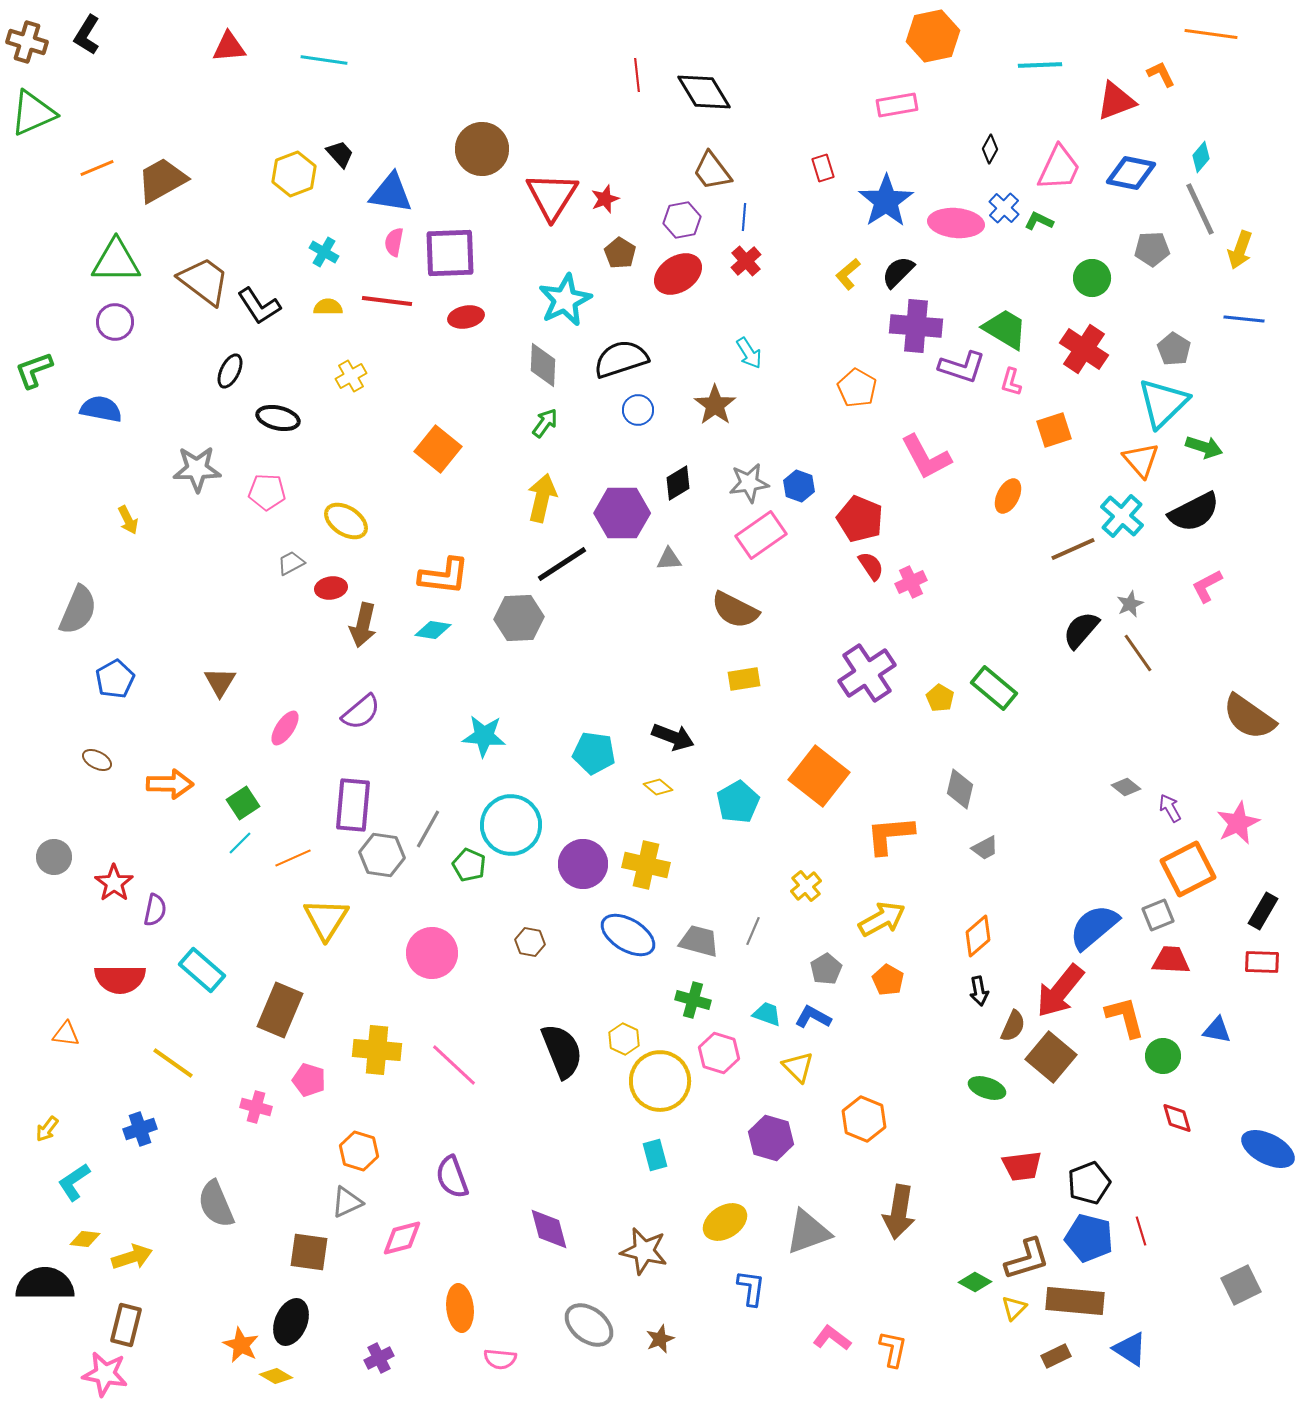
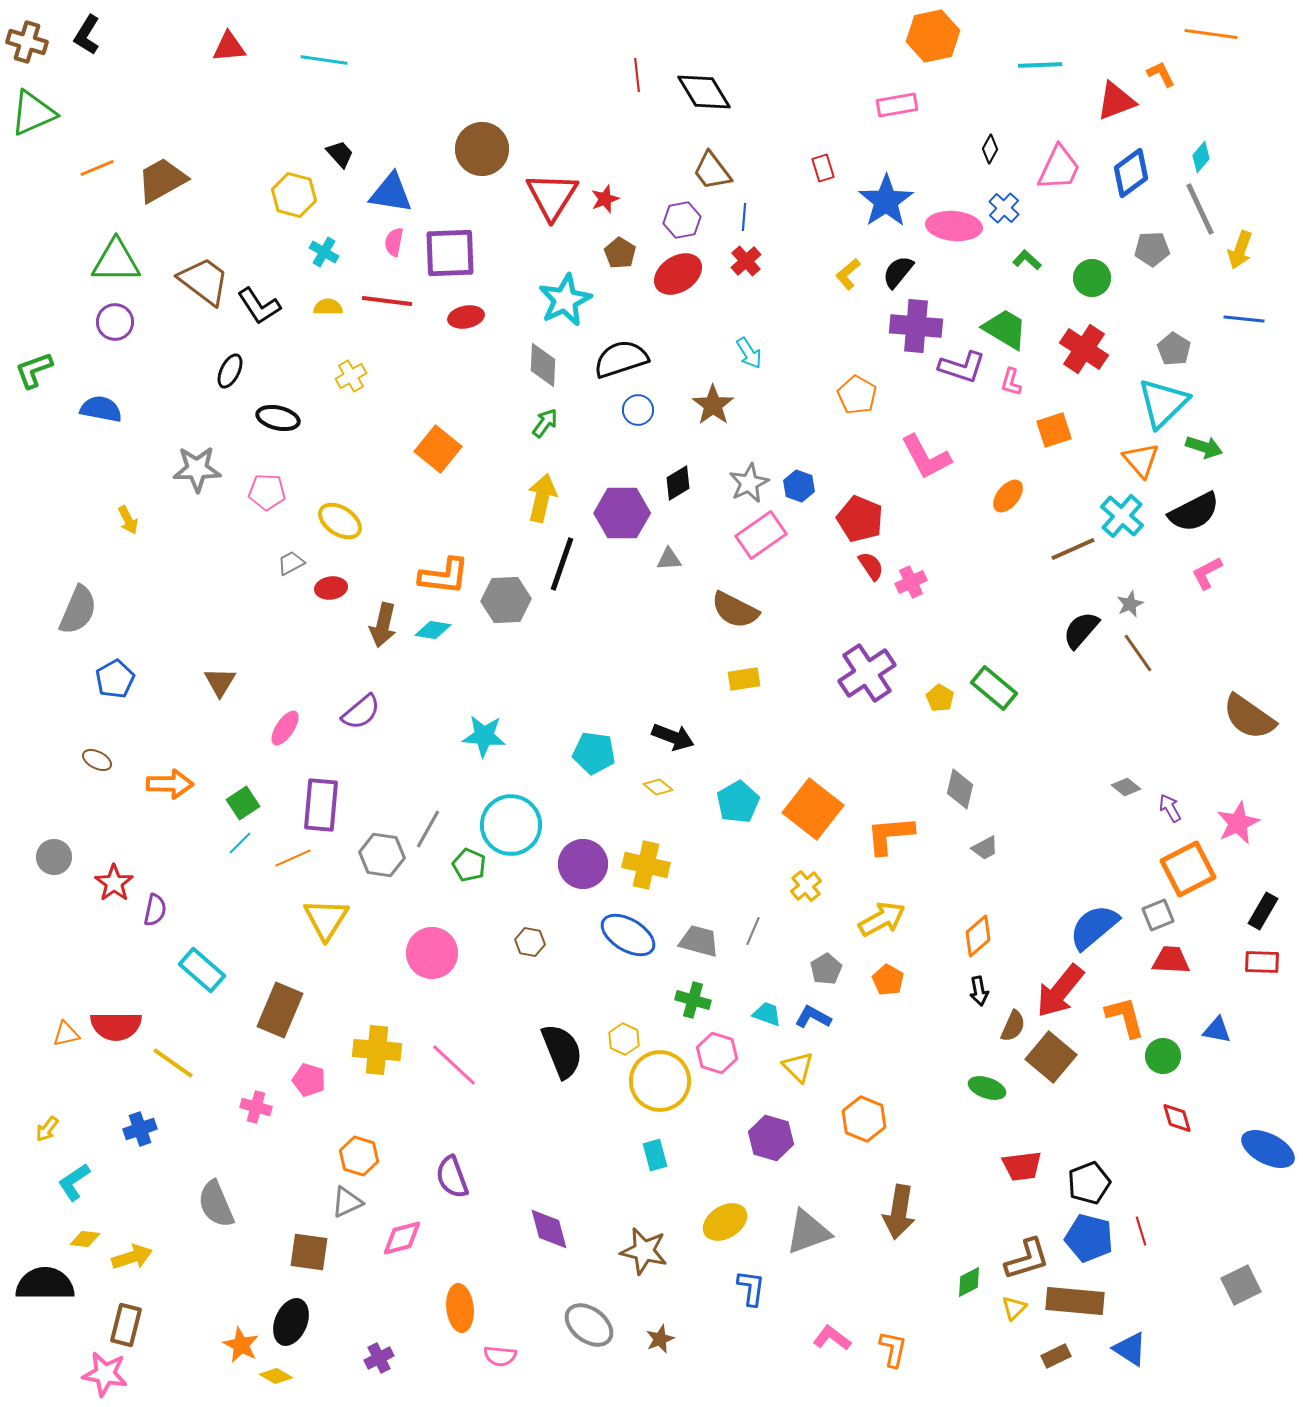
blue diamond at (1131, 173): rotated 48 degrees counterclockwise
yellow hexagon at (294, 174): moved 21 px down; rotated 24 degrees counterclockwise
green L-shape at (1039, 221): moved 12 px left, 39 px down; rotated 16 degrees clockwise
pink ellipse at (956, 223): moved 2 px left, 3 px down
black semicircle at (898, 272): rotated 6 degrees counterclockwise
orange pentagon at (857, 388): moved 7 px down
brown star at (715, 405): moved 2 px left
gray star at (749, 483): rotated 18 degrees counterclockwise
orange ellipse at (1008, 496): rotated 12 degrees clockwise
yellow ellipse at (346, 521): moved 6 px left
black line at (562, 564): rotated 38 degrees counterclockwise
pink L-shape at (1207, 586): moved 13 px up
gray hexagon at (519, 618): moved 13 px left, 18 px up
brown arrow at (363, 625): moved 20 px right
orange square at (819, 776): moved 6 px left, 33 px down
purple rectangle at (353, 805): moved 32 px left
red semicircle at (120, 979): moved 4 px left, 47 px down
orange triangle at (66, 1034): rotated 20 degrees counterclockwise
pink hexagon at (719, 1053): moved 2 px left
orange hexagon at (359, 1151): moved 5 px down
green diamond at (975, 1282): moved 6 px left; rotated 56 degrees counterclockwise
pink semicircle at (500, 1359): moved 3 px up
